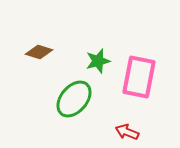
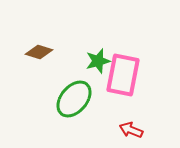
pink rectangle: moved 16 px left, 2 px up
red arrow: moved 4 px right, 2 px up
